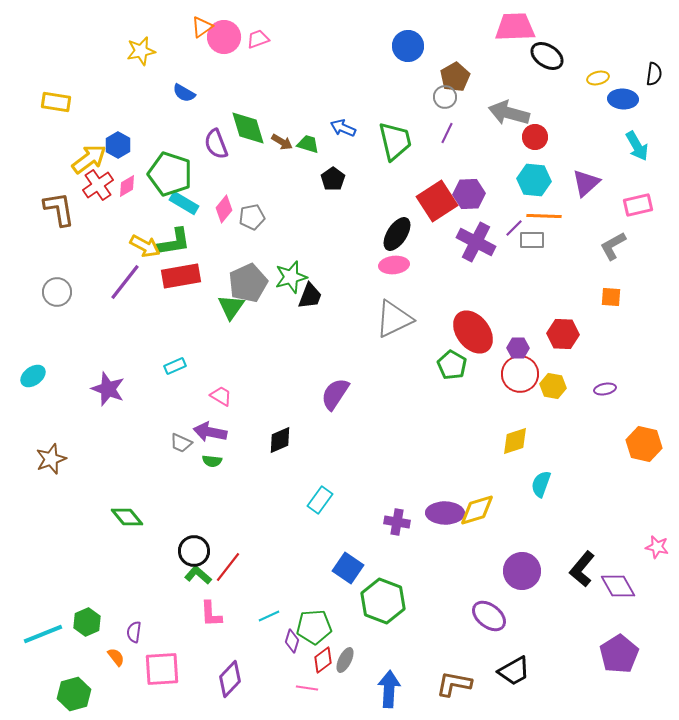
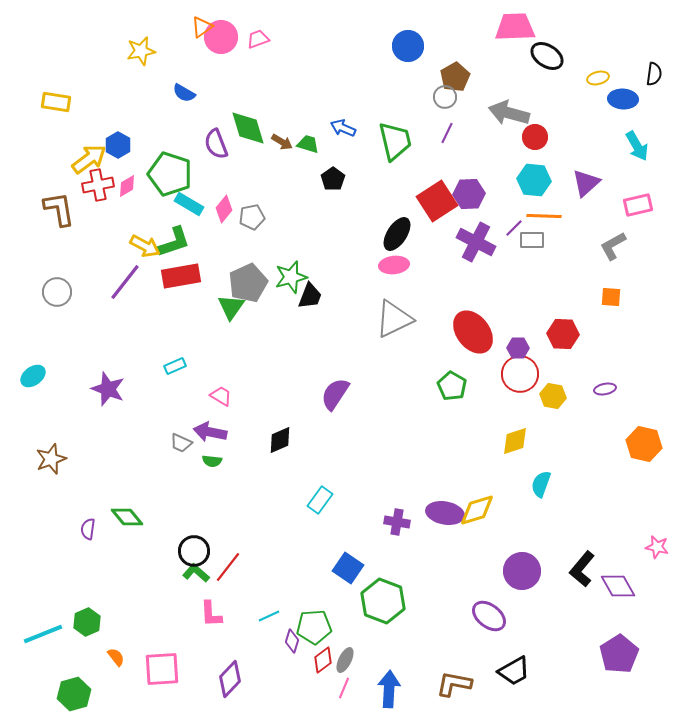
pink circle at (224, 37): moved 3 px left
red cross at (98, 185): rotated 24 degrees clockwise
cyan rectangle at (184, 203): moved 5 px right, 1 px down
green L-shape at (174, 242): rotated 9 degrees counterclockwise
green pentagon at (452, 365): moved 21 px down
yellow hexagon at (553, 386): moved 10 px down
purple ellipse at (445, 513): rotated 9 degrees clockwise
green L-shape at (198, 575): moved 2 px left, 2 px up
purple semicircle at (134, 632): moved 46 px left, 103 px up
pink line at (307, 688): moved 37 px right; rotated 75 degrees counterclockwise
